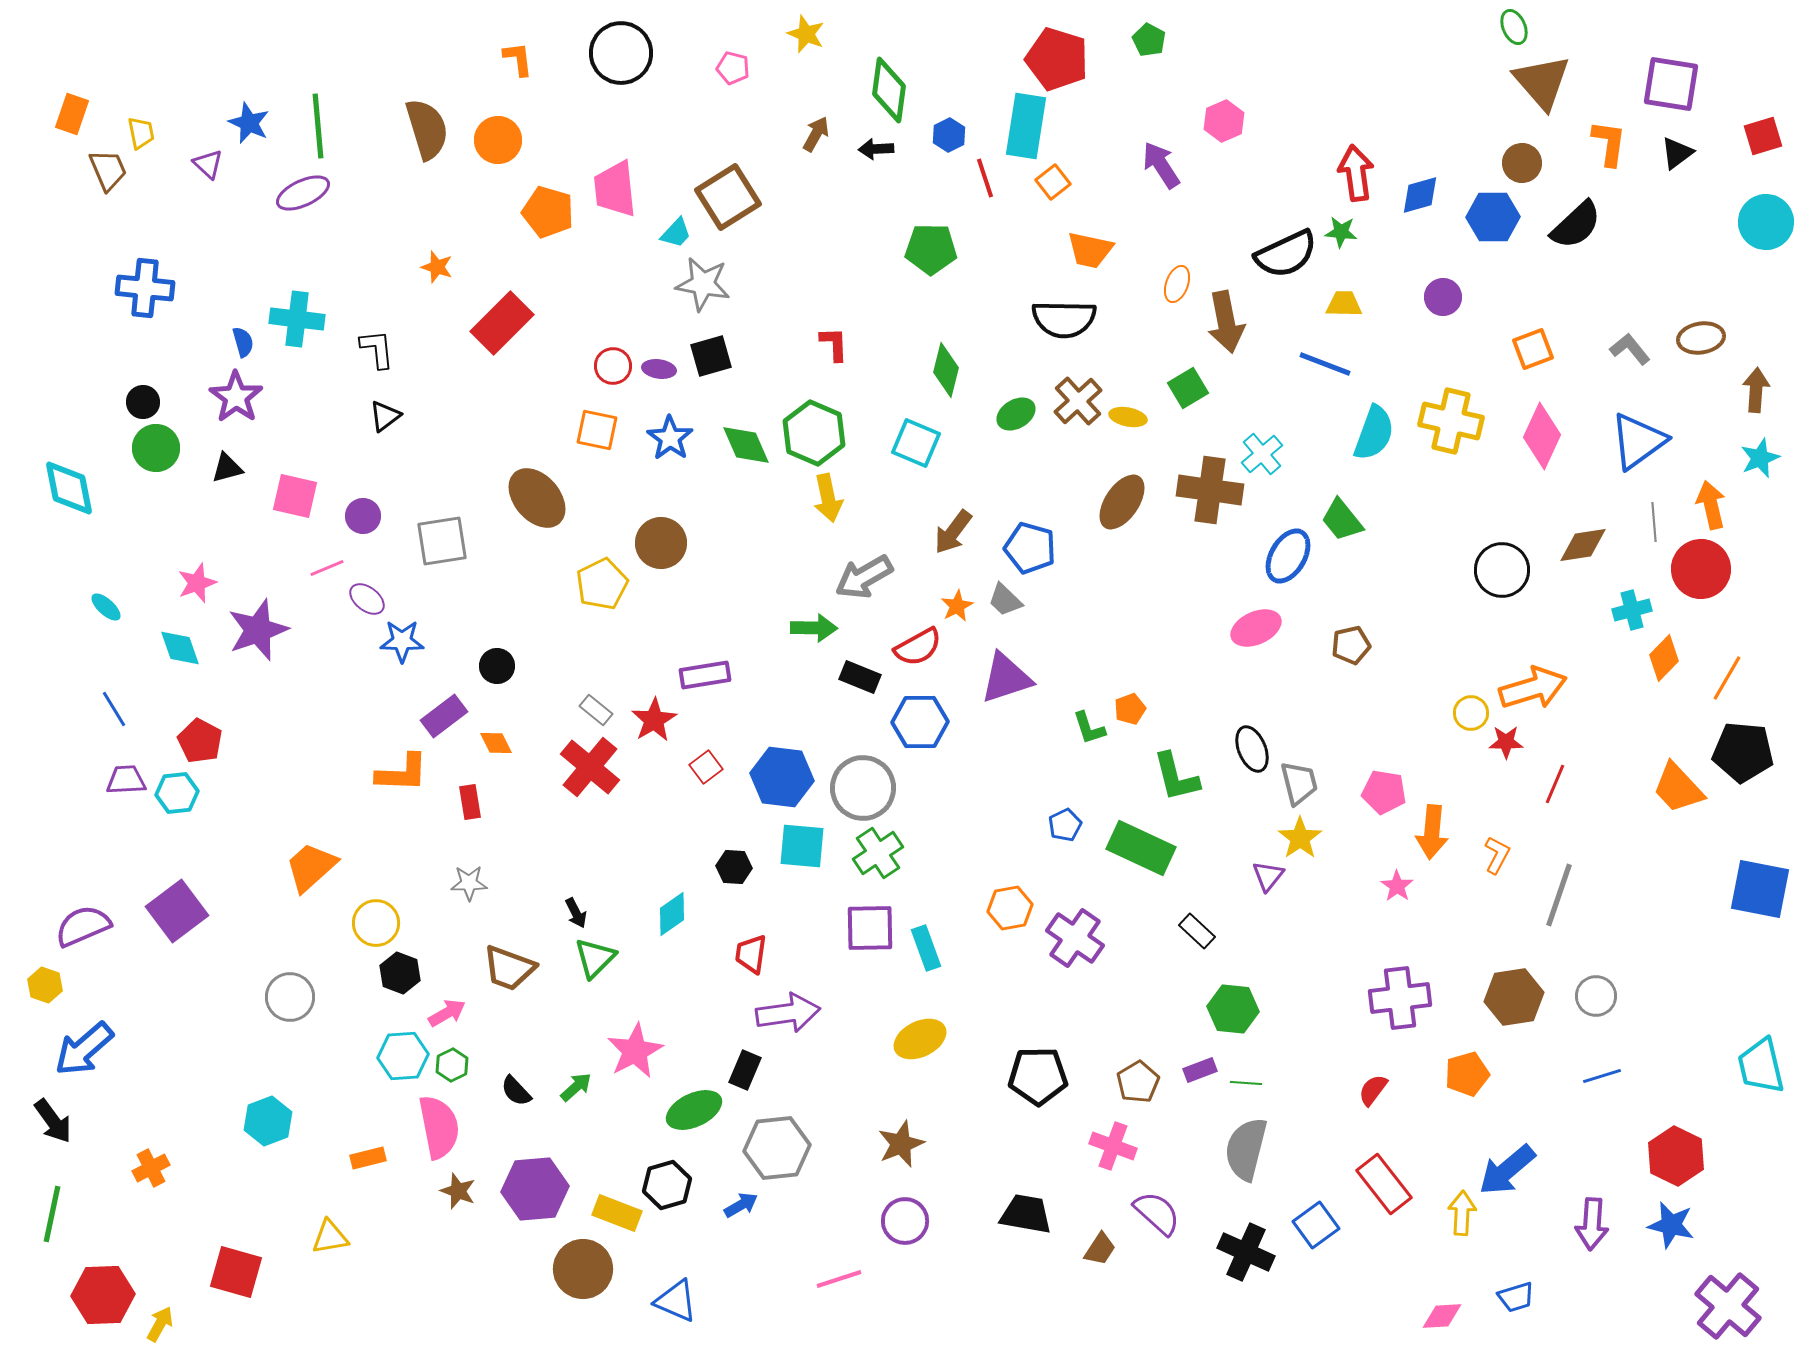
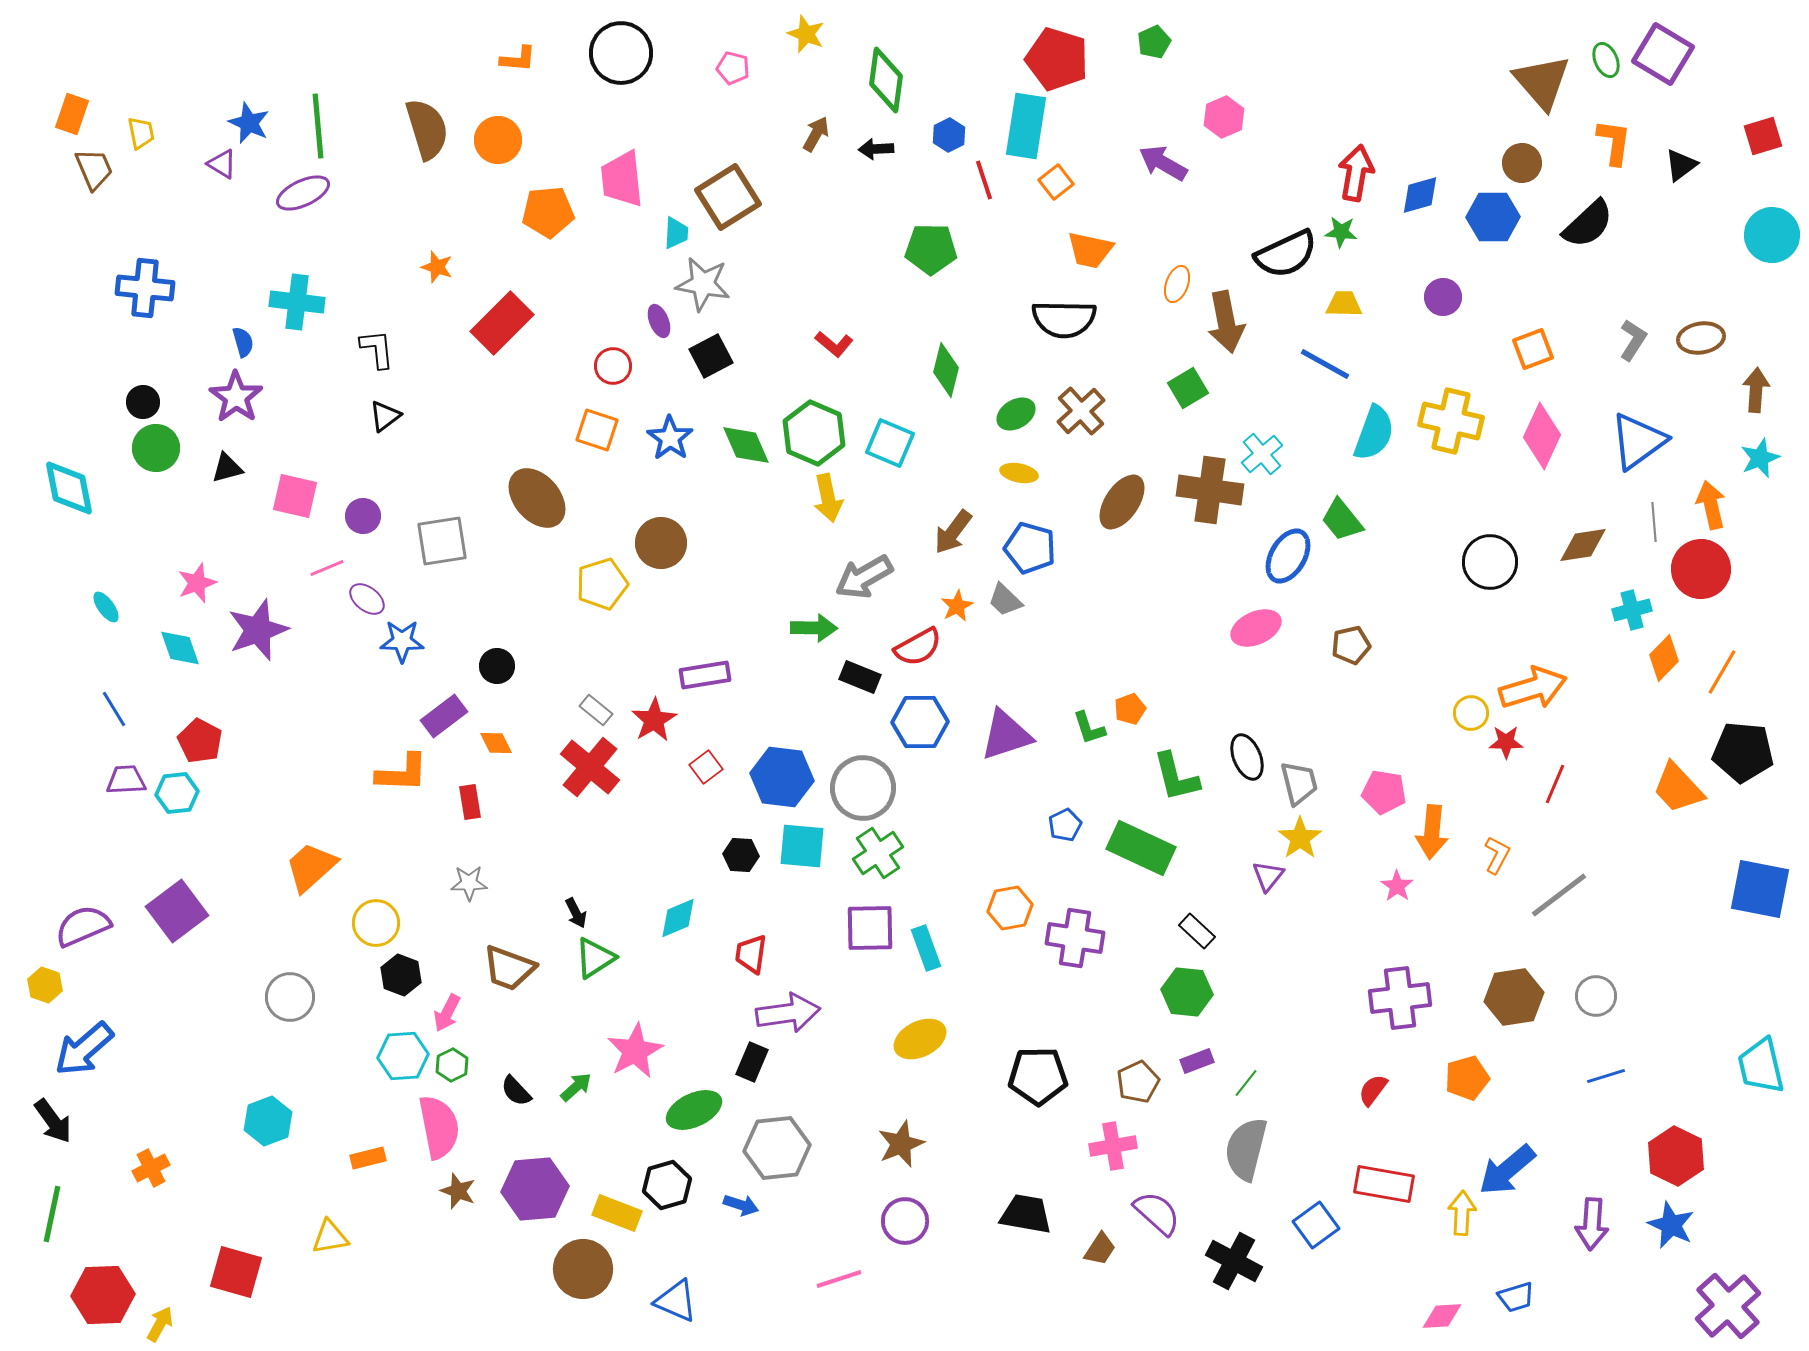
green ellipse at (1514, 27): moved 92 px right, 33 px down
green pentagon at (1149, 40): moved 5 px right, 2 px down; rotated 20 degrees clockwise
orange L-shape at (518, 59): rotated 102 degrees clockwise
purple square at (1671, 84): moved 8 px left, 30 px up; rotated 22 degrees clockwise
green diamond at (889, 90): moved 3 px left, 10 px up
pink hexagon at (1224, 121): moved 4 px up
orange L-shape at (1609, 143): moved 5 px right, 1 px up
black triangle at (1677, 153): moved 4 px right, 12 px down
purple triangle at (208, 164): moved 14 px right; rotated 12 degrees counterclockwise
purple arrow at (1161, 165): moved 2 px right, 2 px up; rotated 27 degrees counterclockwise
brown trapezoid at (108, 170): moved 14 px left, 1 px up
red arrow at (1356, 173): rotated 18 degrees clockwise
red line at (985, 178): moved 1 px left, 2 px down
orange square at (1053, 182): moved 3 px right
pink trapezoid at (615, 189): moved 7 px right, 10 px up
orange pentagon at (548, 212): rotated 21 degrees counterclockwise
cyan circle at (1766, 222): moved 6 px right, 13 px down
black semicircle at (1576, 225): moved 12 px right, 1 px up
cyan trapezoid at (676, 233): rotated 40 degrees counterclockwise
cyan cross at (297, 319): moved 17 px up
red L-shape at (834, 344): rotated 132 degrees clockwise
gray L-shape at (1630, 349): moved 3 px right, 9 px up; rotated 72 degrees clockwise
black square at (711, 356): rotated 12 degrees counterclockwise
blue line at (1325, 364): rotated 8 degrees clockwise
purple ellipse at (659, 369): moved 48 px up; rotated 60 degrees clockwise
brown cross at (1078, 401): moved 3 px right, 10 px down
yellow ellipse at (1128, 417): moved 109 px left, 56 px down
orange square at (597, 430): rotated 6 degrees clockwise
cyan square at (916, 443): moved 26 px left
black circle at (1502, 570): moved 12 px left, 8 px up
yellow pentagon at (602, 584): rotated 9 degrees clockwise
cyan ellipse at (106, 607): rotated 12 degrees clockwise
purple triangle at (1006, 678): moved 57 px down
orange line at (1727, 678): moved 5 px left, 6 px up
black ellipse at (1252, 749): moved 5 px left, 8 px down
black hexagon at (734, 867): moved 7 px right, 12 px up
gray line at (1559, 895): rotated 34 degrees clockwise
cyan diamond at (672, 914): moved 6 px right, 4 px down; rotated 12 degrees clockwise
purple cross at (1075, 938): rotated 26 degrees counterclockwise
green triangle at (595, 958): rotated 12 degrees clockwise
black hexagon at (400, 973): moved 1 px right, 2 px down
green hexagon at (1233, 1009): moved 46 px left, 17 px up
pink arrow at (447, 1013): rotated 147 degrees clockwise
black rectangle at (745, 1070): moved 7 px right, 8 px up
purple rectangle at (1200, 1070): moved 3 px left, 9 px up
orange pentagon at (1467, 1074): moved 4 px down
blue line at (1602, 1076): moved 4 px right
brown pentagon at (1138, 1082): rotated 6 degrees clockwise
green line at (1246, 1083): rotated 56 degrees counterclockwise
pink cross at (1113, 1146): rotated 30 degrees counterclockwise
red rectangle at (1384, 1184): rotated 42 degrees counterclockwise
blue arrow at (741, 1205): rotated 48 degrees clockwise
blue star at (1671, 1225): rotated 12 degrees clockwise
black cross at (1246, 1252): moved 12 px left, 9 px down; rotated 4 degrees clockwise
purple cross at (1728, 1306): rotated 8 degrees clockwise
